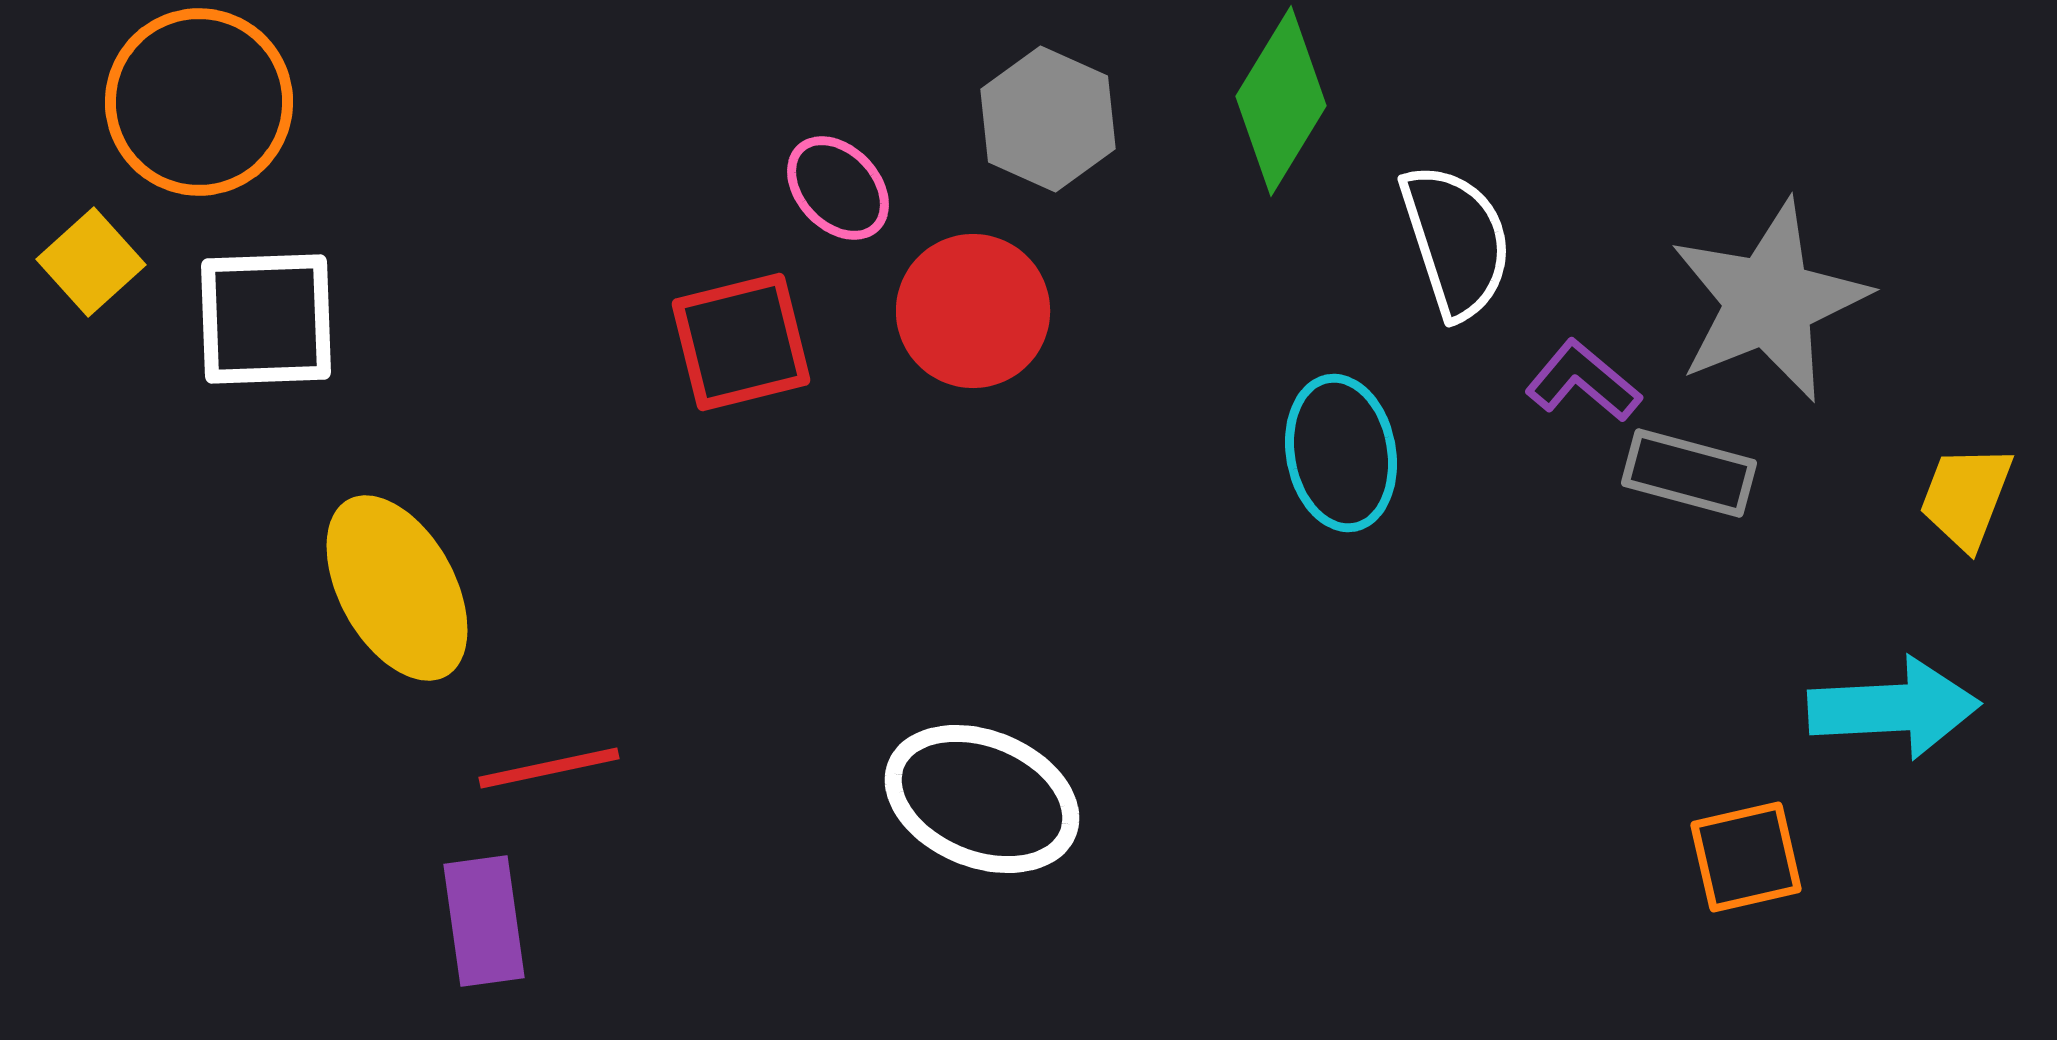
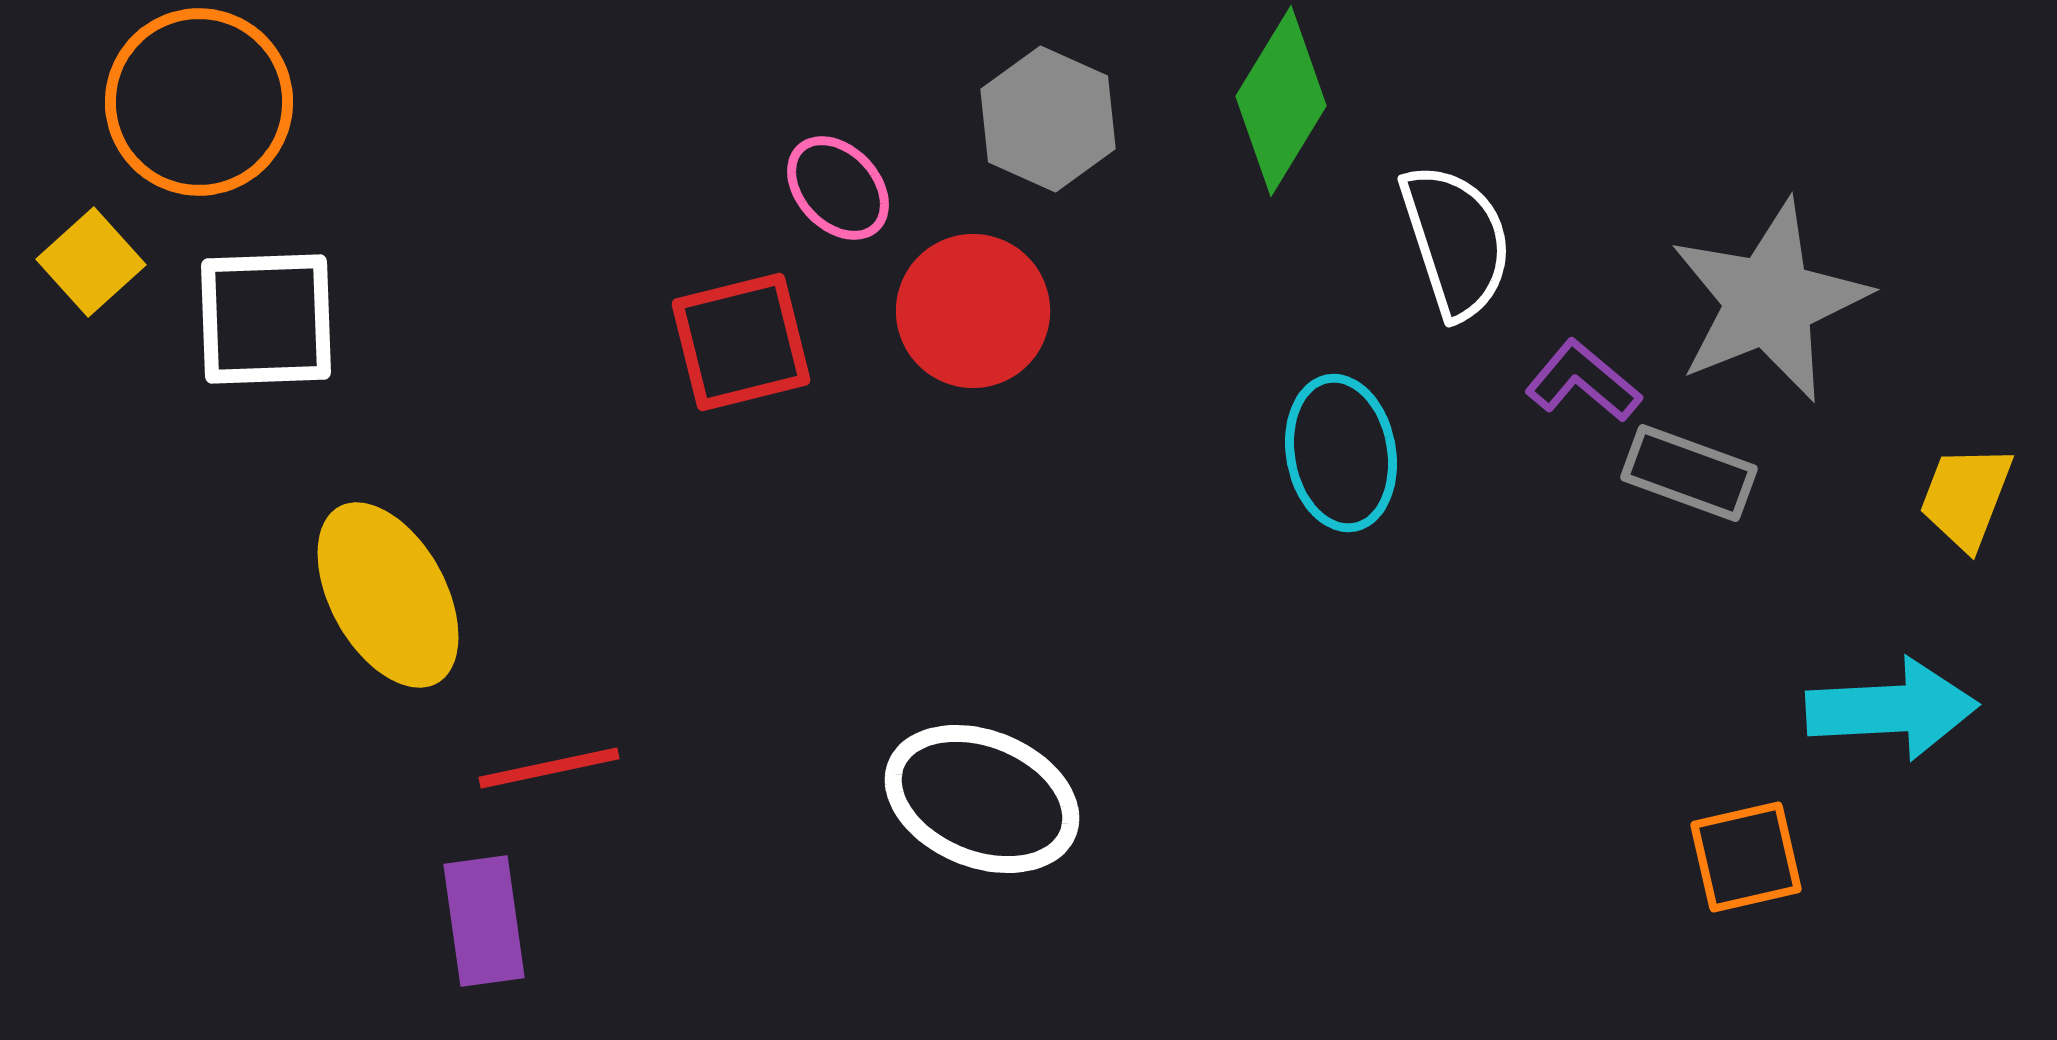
gray rectangle: rotated 5 degrees clockwise
yellow ellipse: moved 9 px left, 7 px down
cyan arrow: moved 2 px left, 1 px down
